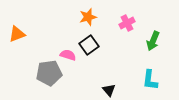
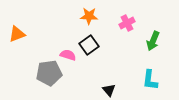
orange star: moved 1 px right, 1 px up; rotated 18 degrees clockwise
